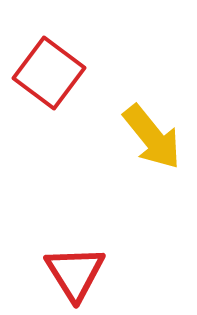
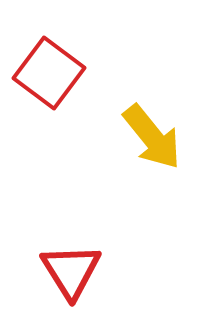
red triangle: moved 4 px left, 2 px up
